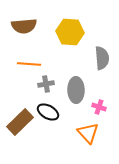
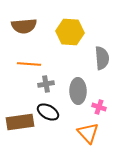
gray ellipse: moved 2 px right, 1 px down
brown rectangle: rotated 36 degrees clockwise
